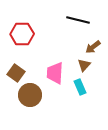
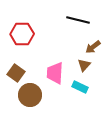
cyan rectangle: rotated 42 degrees counterclockwise
